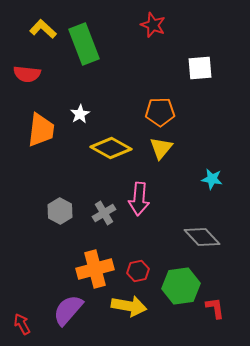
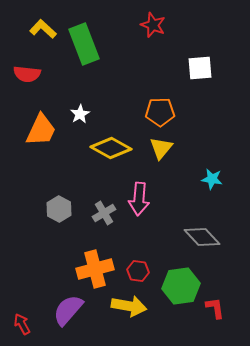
orange trapezoid: rotated 18 degrees clockwise
gray hexagon: moved 1 px left, 2 px up
red hexagon: rotated 20 degrees clockwise
